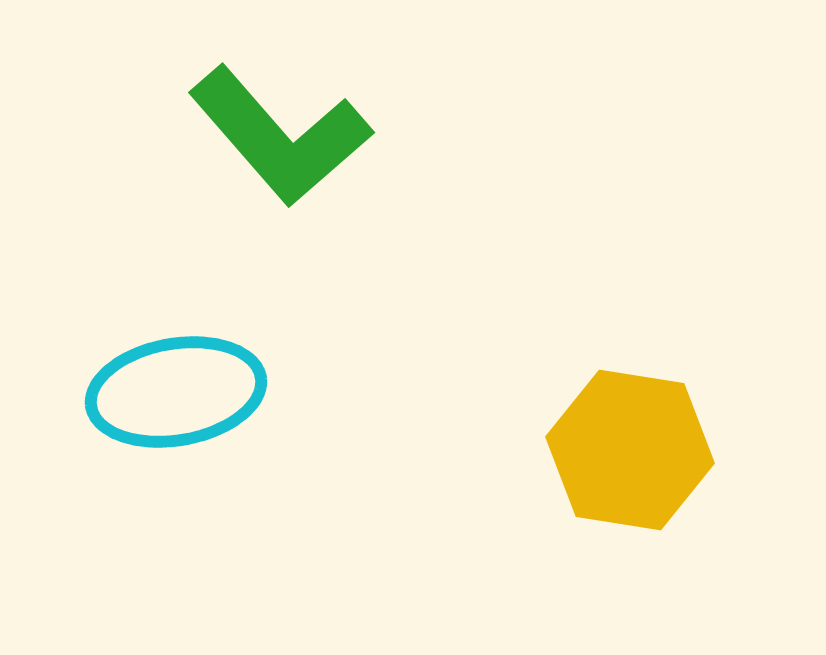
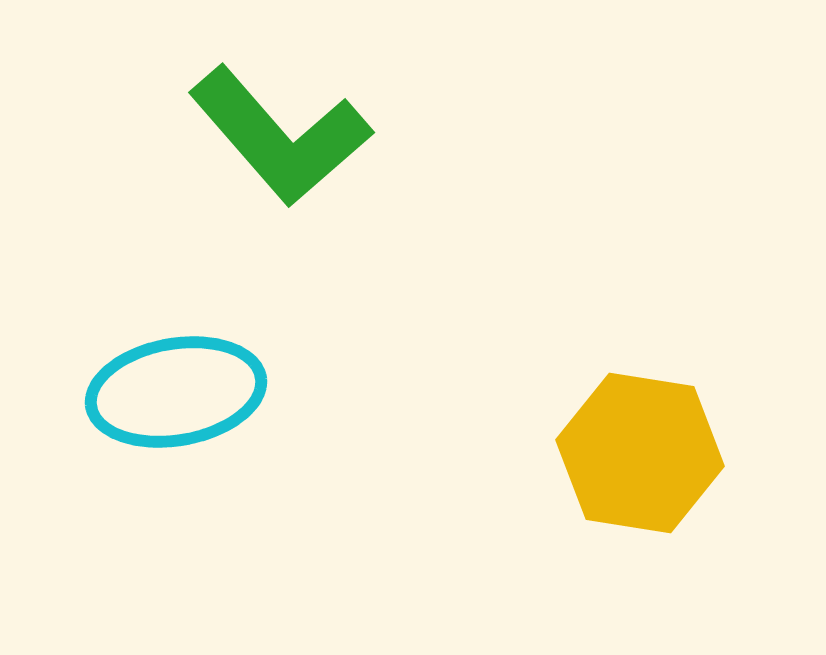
yellow hexagon: moved 10 px right, 3 px down
